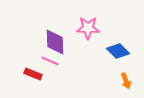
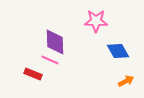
pink star: moved 8 px right, 7 px up
blue diamond: rotated 15 degrees clockwise
pink line: moved 1 px up
orange arrow: rotated 98 degrees counterclockwise
